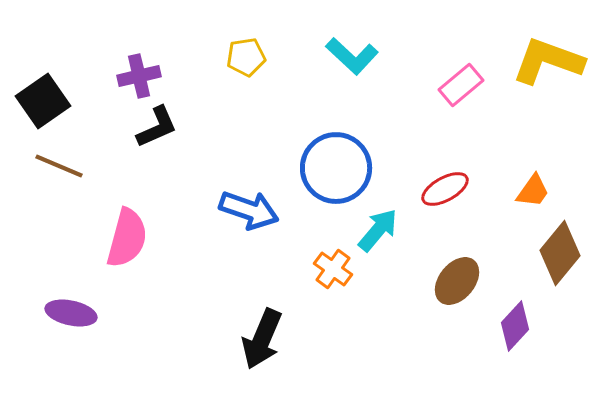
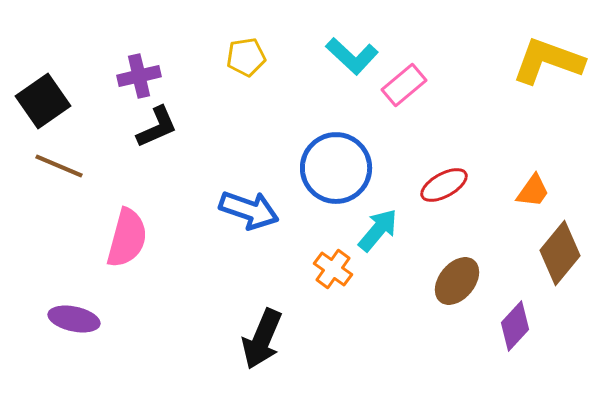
pink rectangle: moved 57 px left
red ellipse: moved 1 px left, 4 px up
purple ellipse: moved 3 px right, 6 px down
